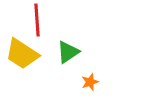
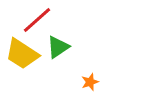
red line: rotated 52 degrees clockwise
green triangle: moved 10 px left, 5 px up
